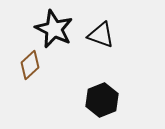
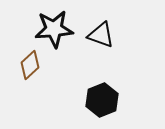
black star: rotated 30 degrees counterclockwise
